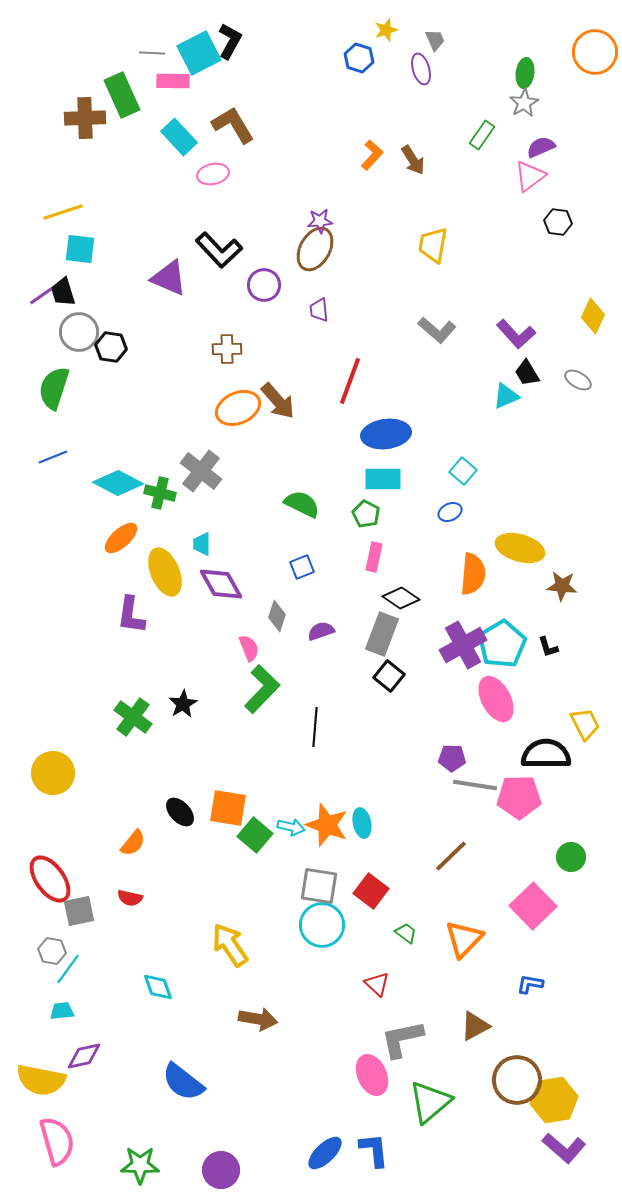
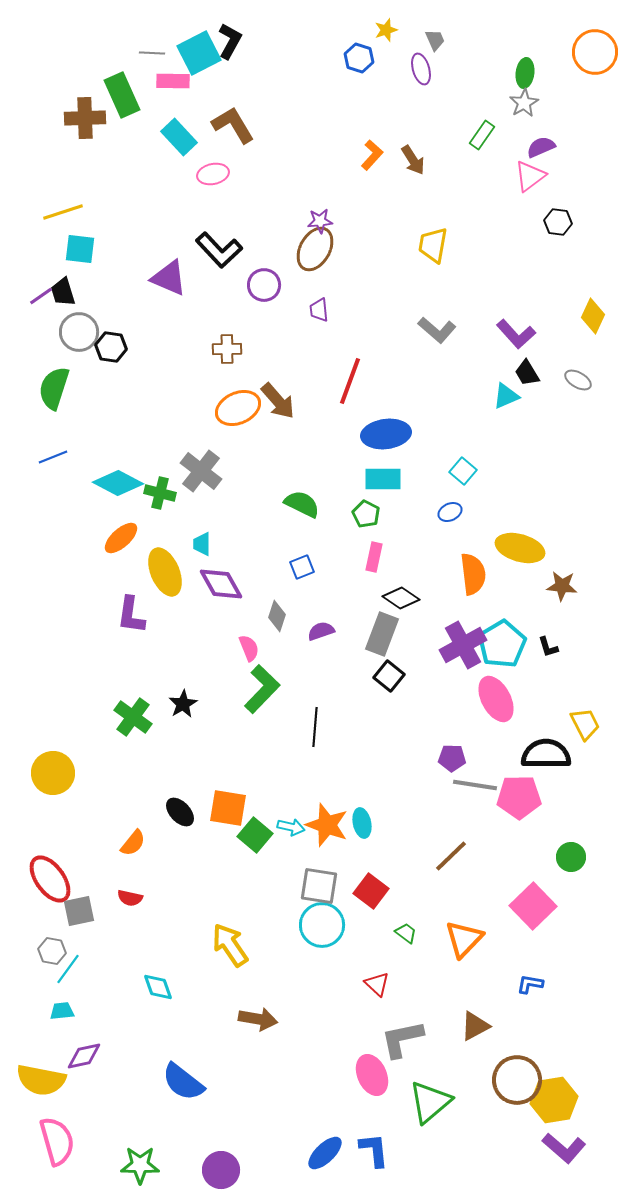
orange semicircle at (473, 574): rotated 12 degrees counterclockwise
